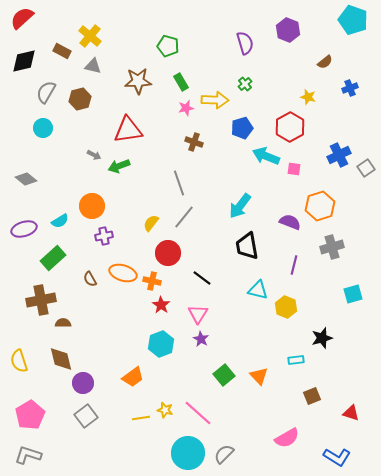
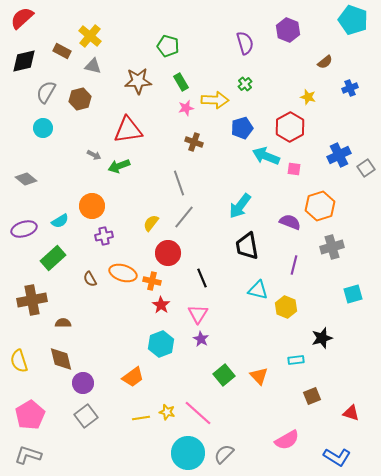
black line at (202, 278): rotated 30 degrees clockwise
brown cross at (41, 300): moved 9 px left
yellow star at (165, 410): moved 2 px right, 2 px down
pink semicircle at (287, 438): moved 2 px down
